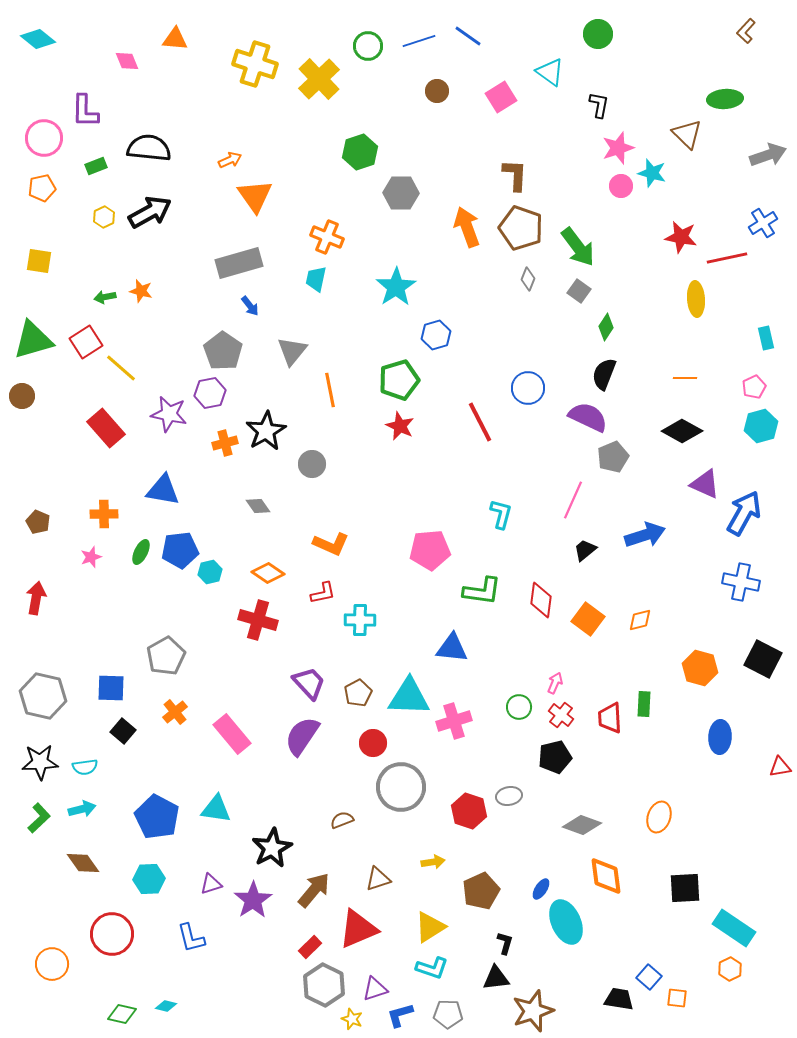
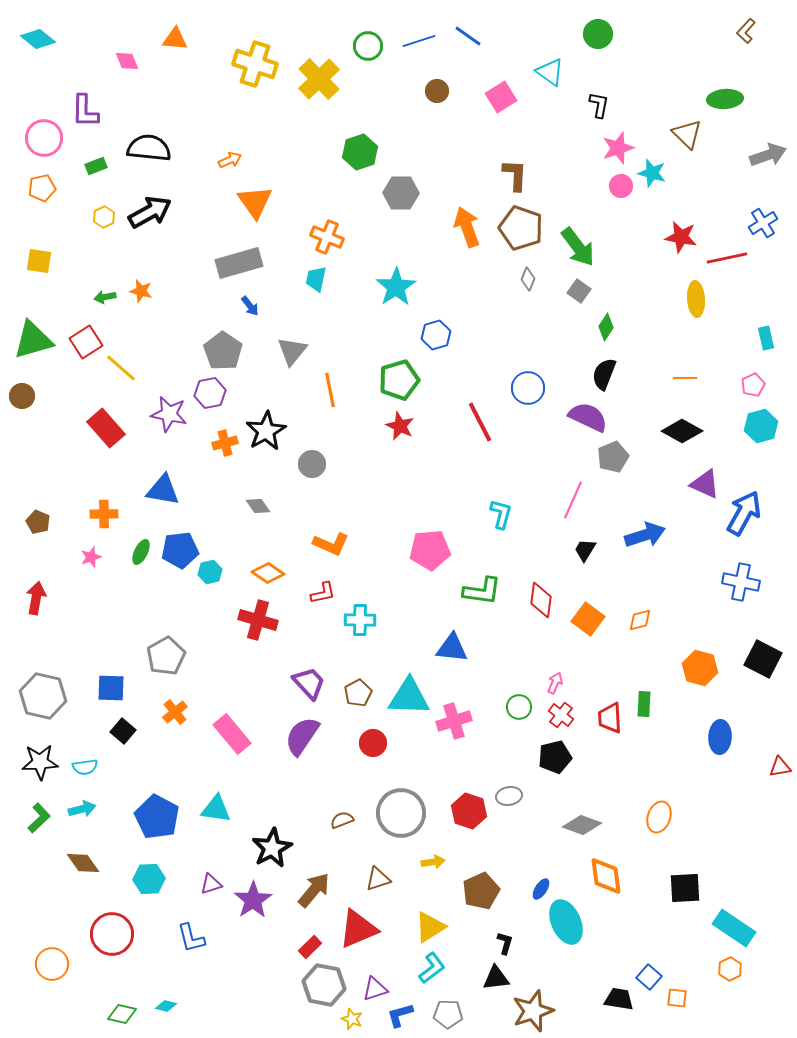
orange triangle at (255, 196): moved 6 px down
pink pentagon at (754, 387): moved 1 px left, 2 px up
black trapezoid at (585, 550): rotated 20 degrees counterclockwise
gray circle at (401, 787): moved 26 px down
cyan L-shape at (432, 968): rotated 56 degrees counterclockwise
gray hexagon at (324, 985): rotated 15 degrees counterclockwise
